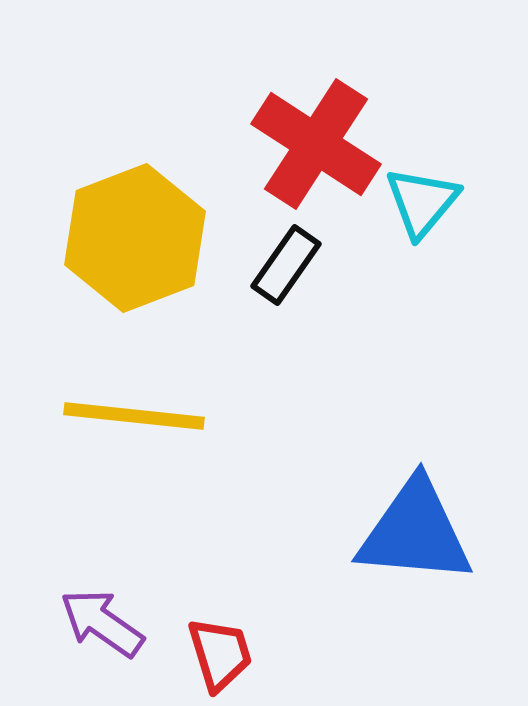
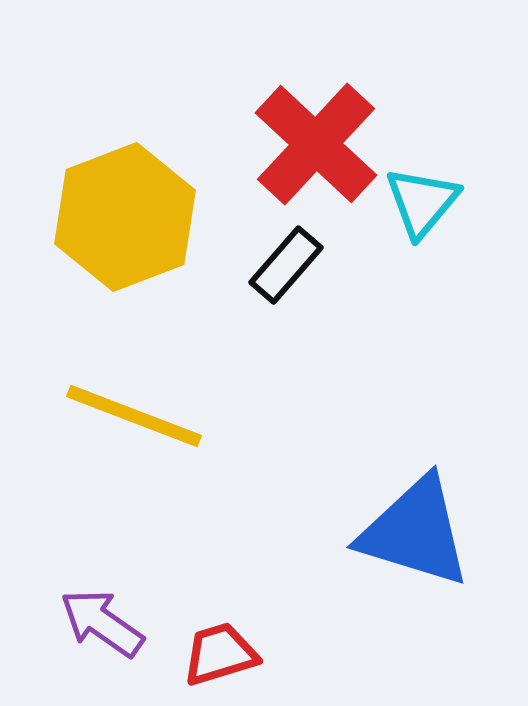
red cross: rotated 10 degrees clockwise
yellow hexagon: moved 10 px left, 21 px up
black rectangle: rotated 6 degrees clockwise
yellow line: rotated 15 degrees clockwise
blue triangle: rotated 12 degrees clockwise
red trapezoid: rotated 90 degrees counterclockwise
